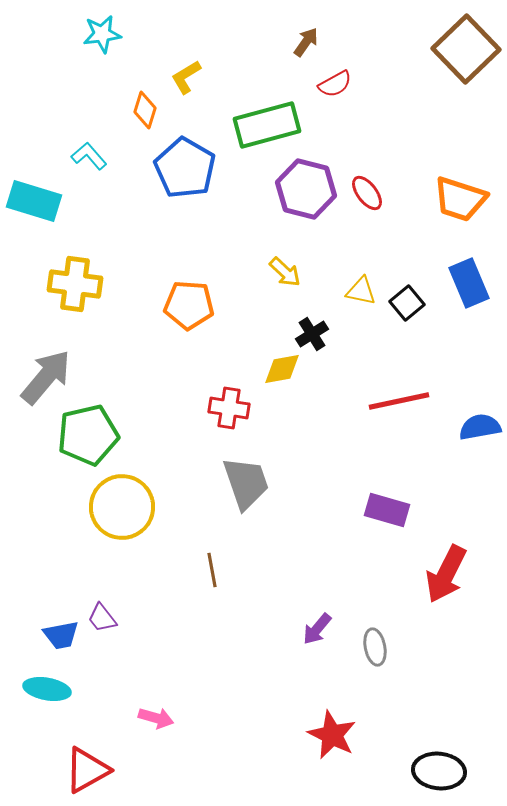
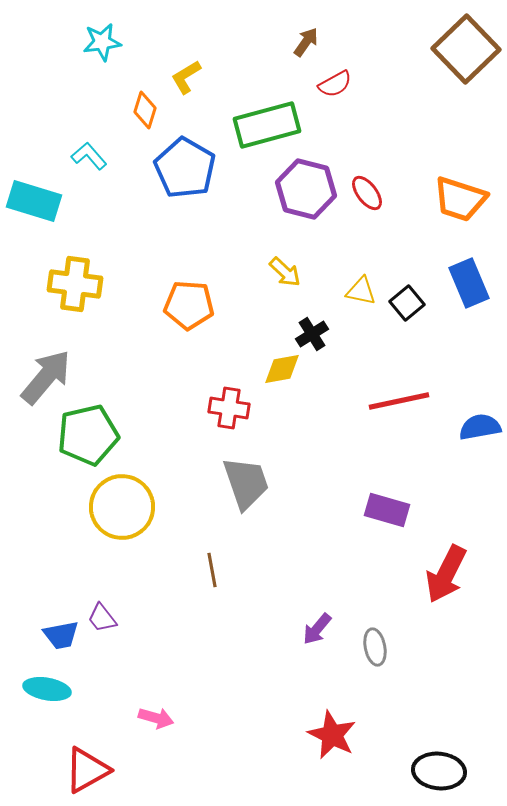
cyan star: moved 8 px down
